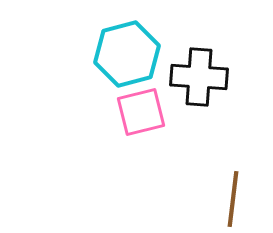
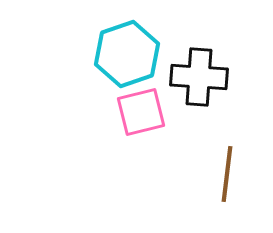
cyan hexagon: rotated 4 degrees counterclockwise
brown line: moved 6 px left, 25 px up
